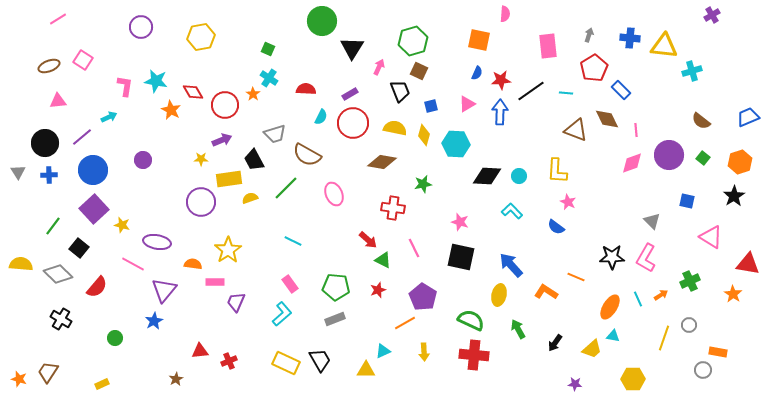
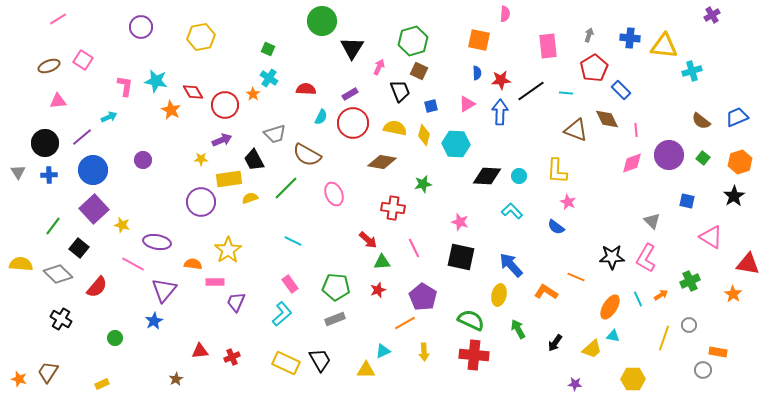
blue semicircle at (477, 73): rotated 24 degrees counterclockwise
blue trapezoid at (748, 117): moved 11 px left
green triangle at (383, 260): moved 1 px left, 2 px down; rotated 30 degrees counterclockwise
red cross at (229, 361): moved 3 px right, 4 px up
